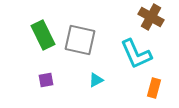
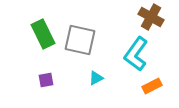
green rectangle: moved 1 px up
cyan L-shape: rotated 60 degrees clockwise
cyan triangle: moved 2 px up
orange rectangle: moved 2 px left, 2 px up; rotated 48 degrees clockwise
